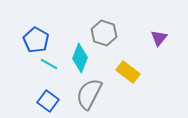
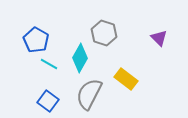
purple triangle: rotated 24 degrees counterclockwise
cyan diamond: rotated 8 degrees clockwise
yellow rectangle: moved 2 px left, 7 px down
